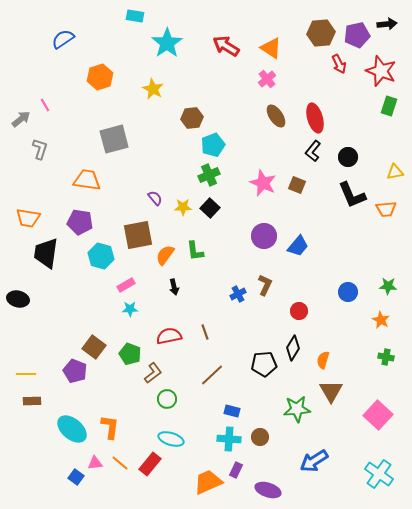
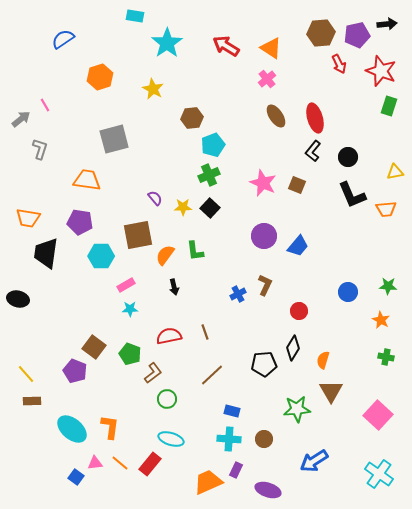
cyan hexagon at (101, 256): rotated 15 degrees counterclockwise
yellow line at (26, 374): rotated 48 degrees clockwise
brown circle at (260, 437): moved 4 px right, 2 px down
